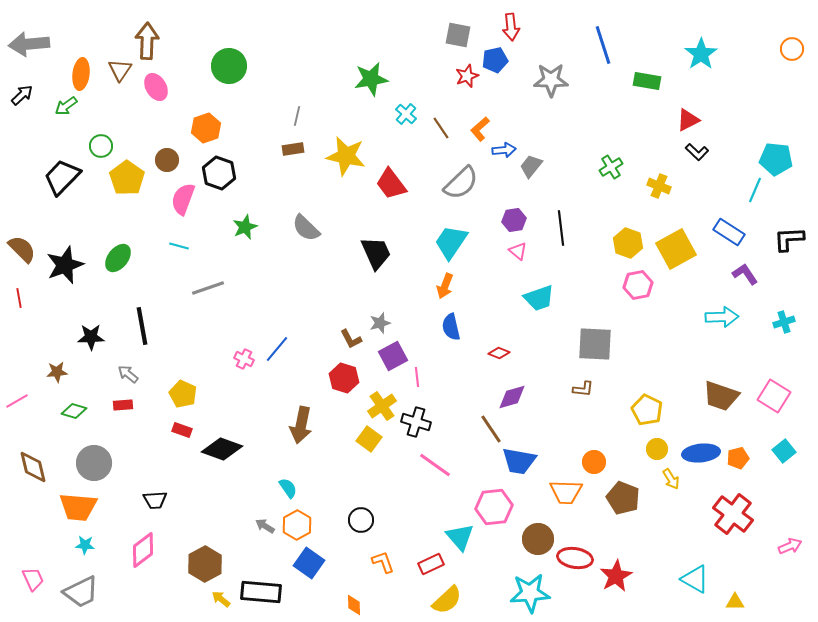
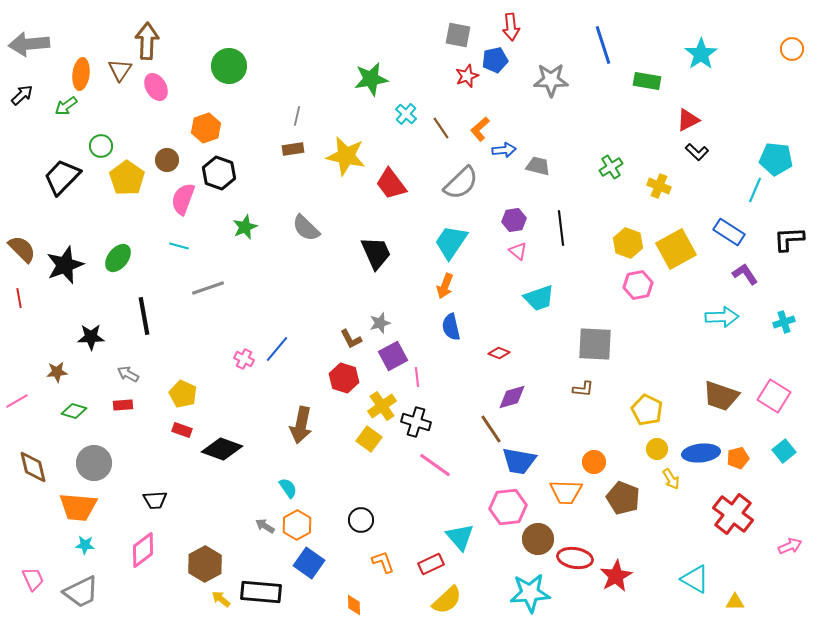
gray trapezoid at (531, 166): moved 7 px right; rotated 65 degrees clockwise
black line at (142, 326): moved 2 px right, 10 px up
gray arrow at (128, 374): rotated 10 degrees counterclockwise
pink hexagon at (494, 507): moved 14 px right
